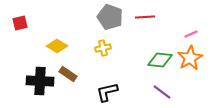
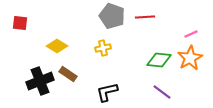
gray pentagon: moved 2 px right, 1 px up
red square: rotated 21 degrees clockwise
green diamond: moved 1 px left
black cross: rotated 24 degrees counterclockwise
